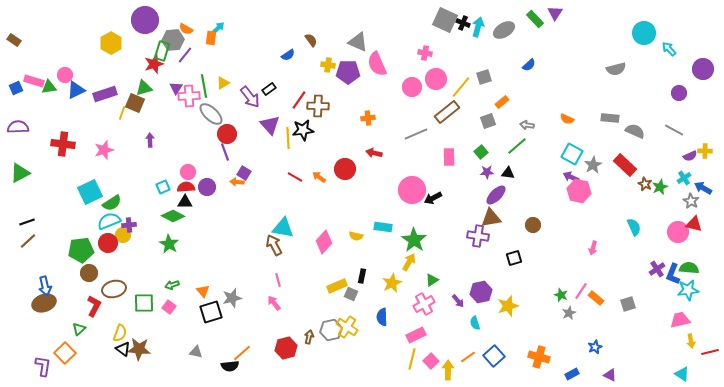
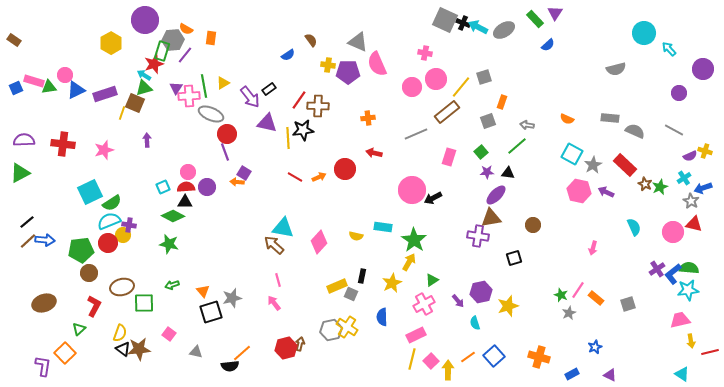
cyan arrow at (478, 27): rotated 78 degrees counterclockwise
cyan arrow at (218, 28): moved 74 px left, 47 px down; rotated 104 degrees counterclockwise
blue semicircle at (529, 65): moved 19 px right, 20 px up
orange rectangle at (502, 102): rotated 32 degrees counterclockwise
gray ellipse at (211, 114): rotated 20 degrees counterclockwise
purple triangle at (270, 125): moved 3 px left, 2 px up; rotated 35 degrees counterclockwise
purple semicircle at (18, 127): moved 6 px right, 13 px down
purple arrow at (150, 140): moved 3 px left
yellow cross at (705, 151): rotated 16 degrees clockwise
pink rectangle at (449, 157): rotated 18 degrees clockwise
orange arrow at (319, 177): rotated 120 degrees clockwise
purple arrow at (571, 177): moved 35 px right, 15 px down
blue arrow at (703, 188): rotated 48 degrees counterclockwise
black line at (27, 222): rotated 21 degrees counterclockwise
purple cross at (129, 225): rotated 16 degrees clockwise
pink circle at (678, 232): moved 5 px left
pink diamond at (324, 242): moved 5 px left
green star at (169, 244): rotated 18 degrees counterclockwise
brown arrow at (274, 245): rotated 20 degrees counterclockwise
blue L-shape at (673, 274): rotated 30 degrees clockwise
blue arrow at (45, 286): moved 46 px up; rotated 72 degrees counterclockwise
brown ellipse at (114, 289): moved 8 px right, 2 px up
pink line at (581, 291): moved 3 px left, 1 px up
pink square at (169, 307): moved 27 px down
brown arrow at (309, 337): moved 9 px left, 7 px down
brown star at (139, 349): rotated 10 degrees counterclockwise
